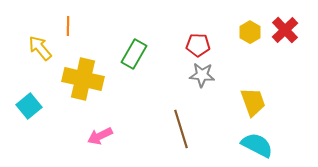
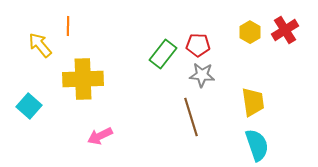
red cross: rotated 12 degrees clockwise
yellow arrow: moved 3 px up
green rectangle: moved 29 px right; rotated 8 degrees clockwise
yellow cross: rotated 15 degrees counterclockwise
yellow trapezoid: rotated 12 degrees clockwise
cyan square: rotated 10 degrees counterclockwise
brown line: moved 10 px right, 12 px up
cyan semicircle: rotated 44 degrees clockwise
